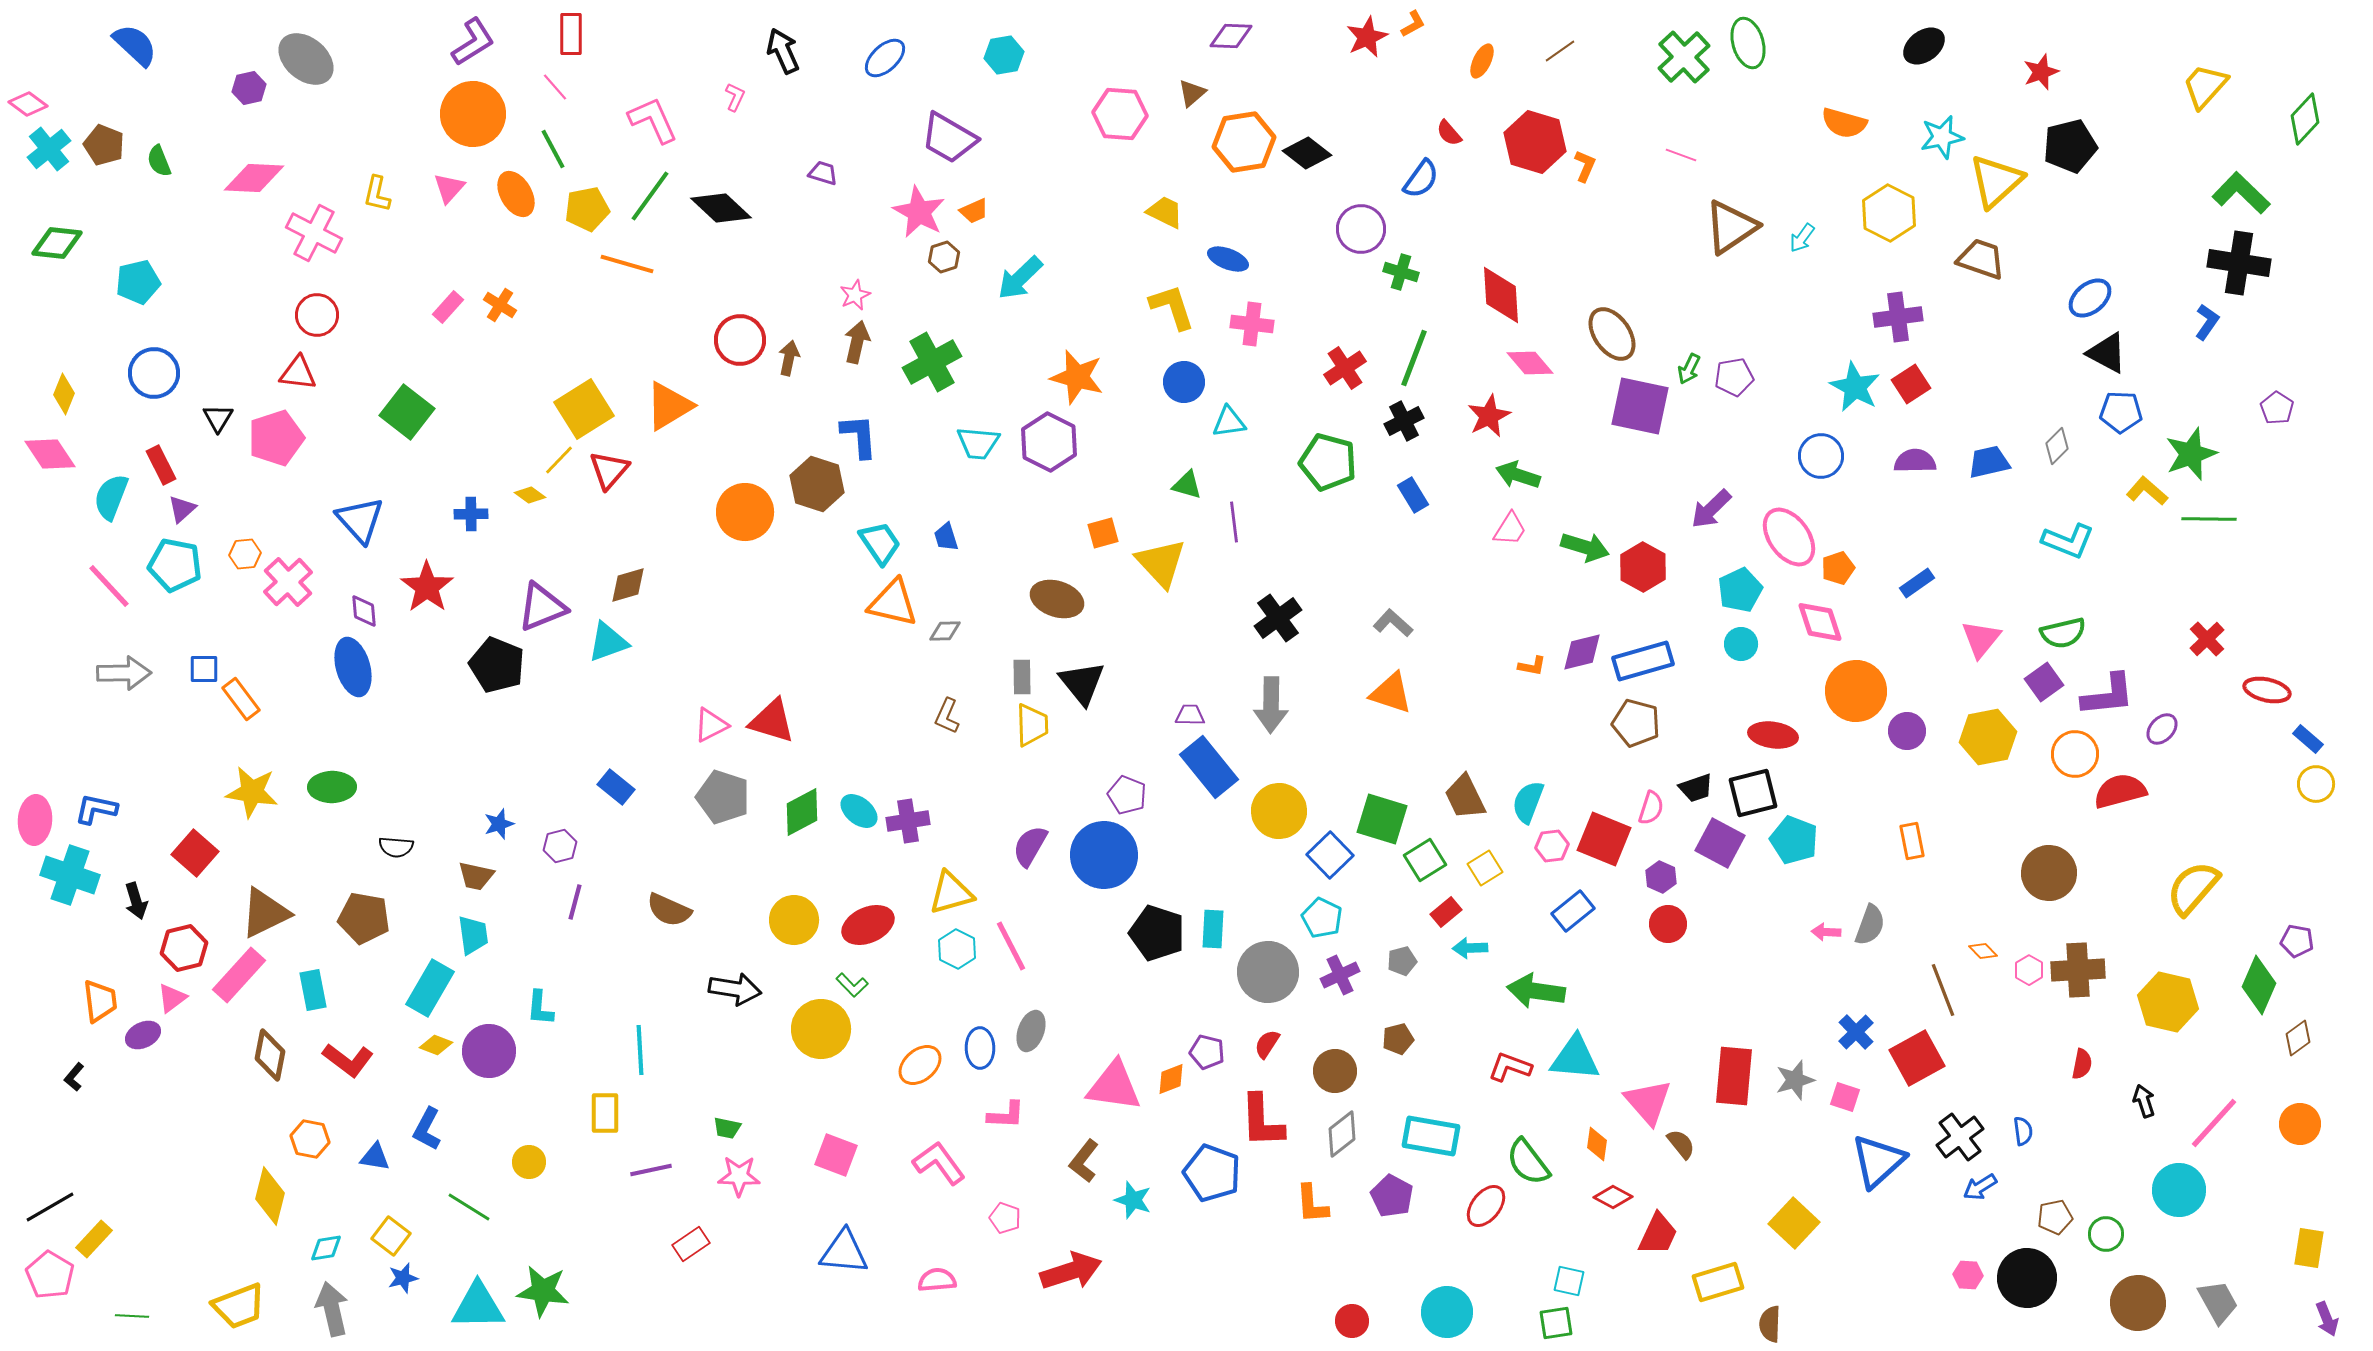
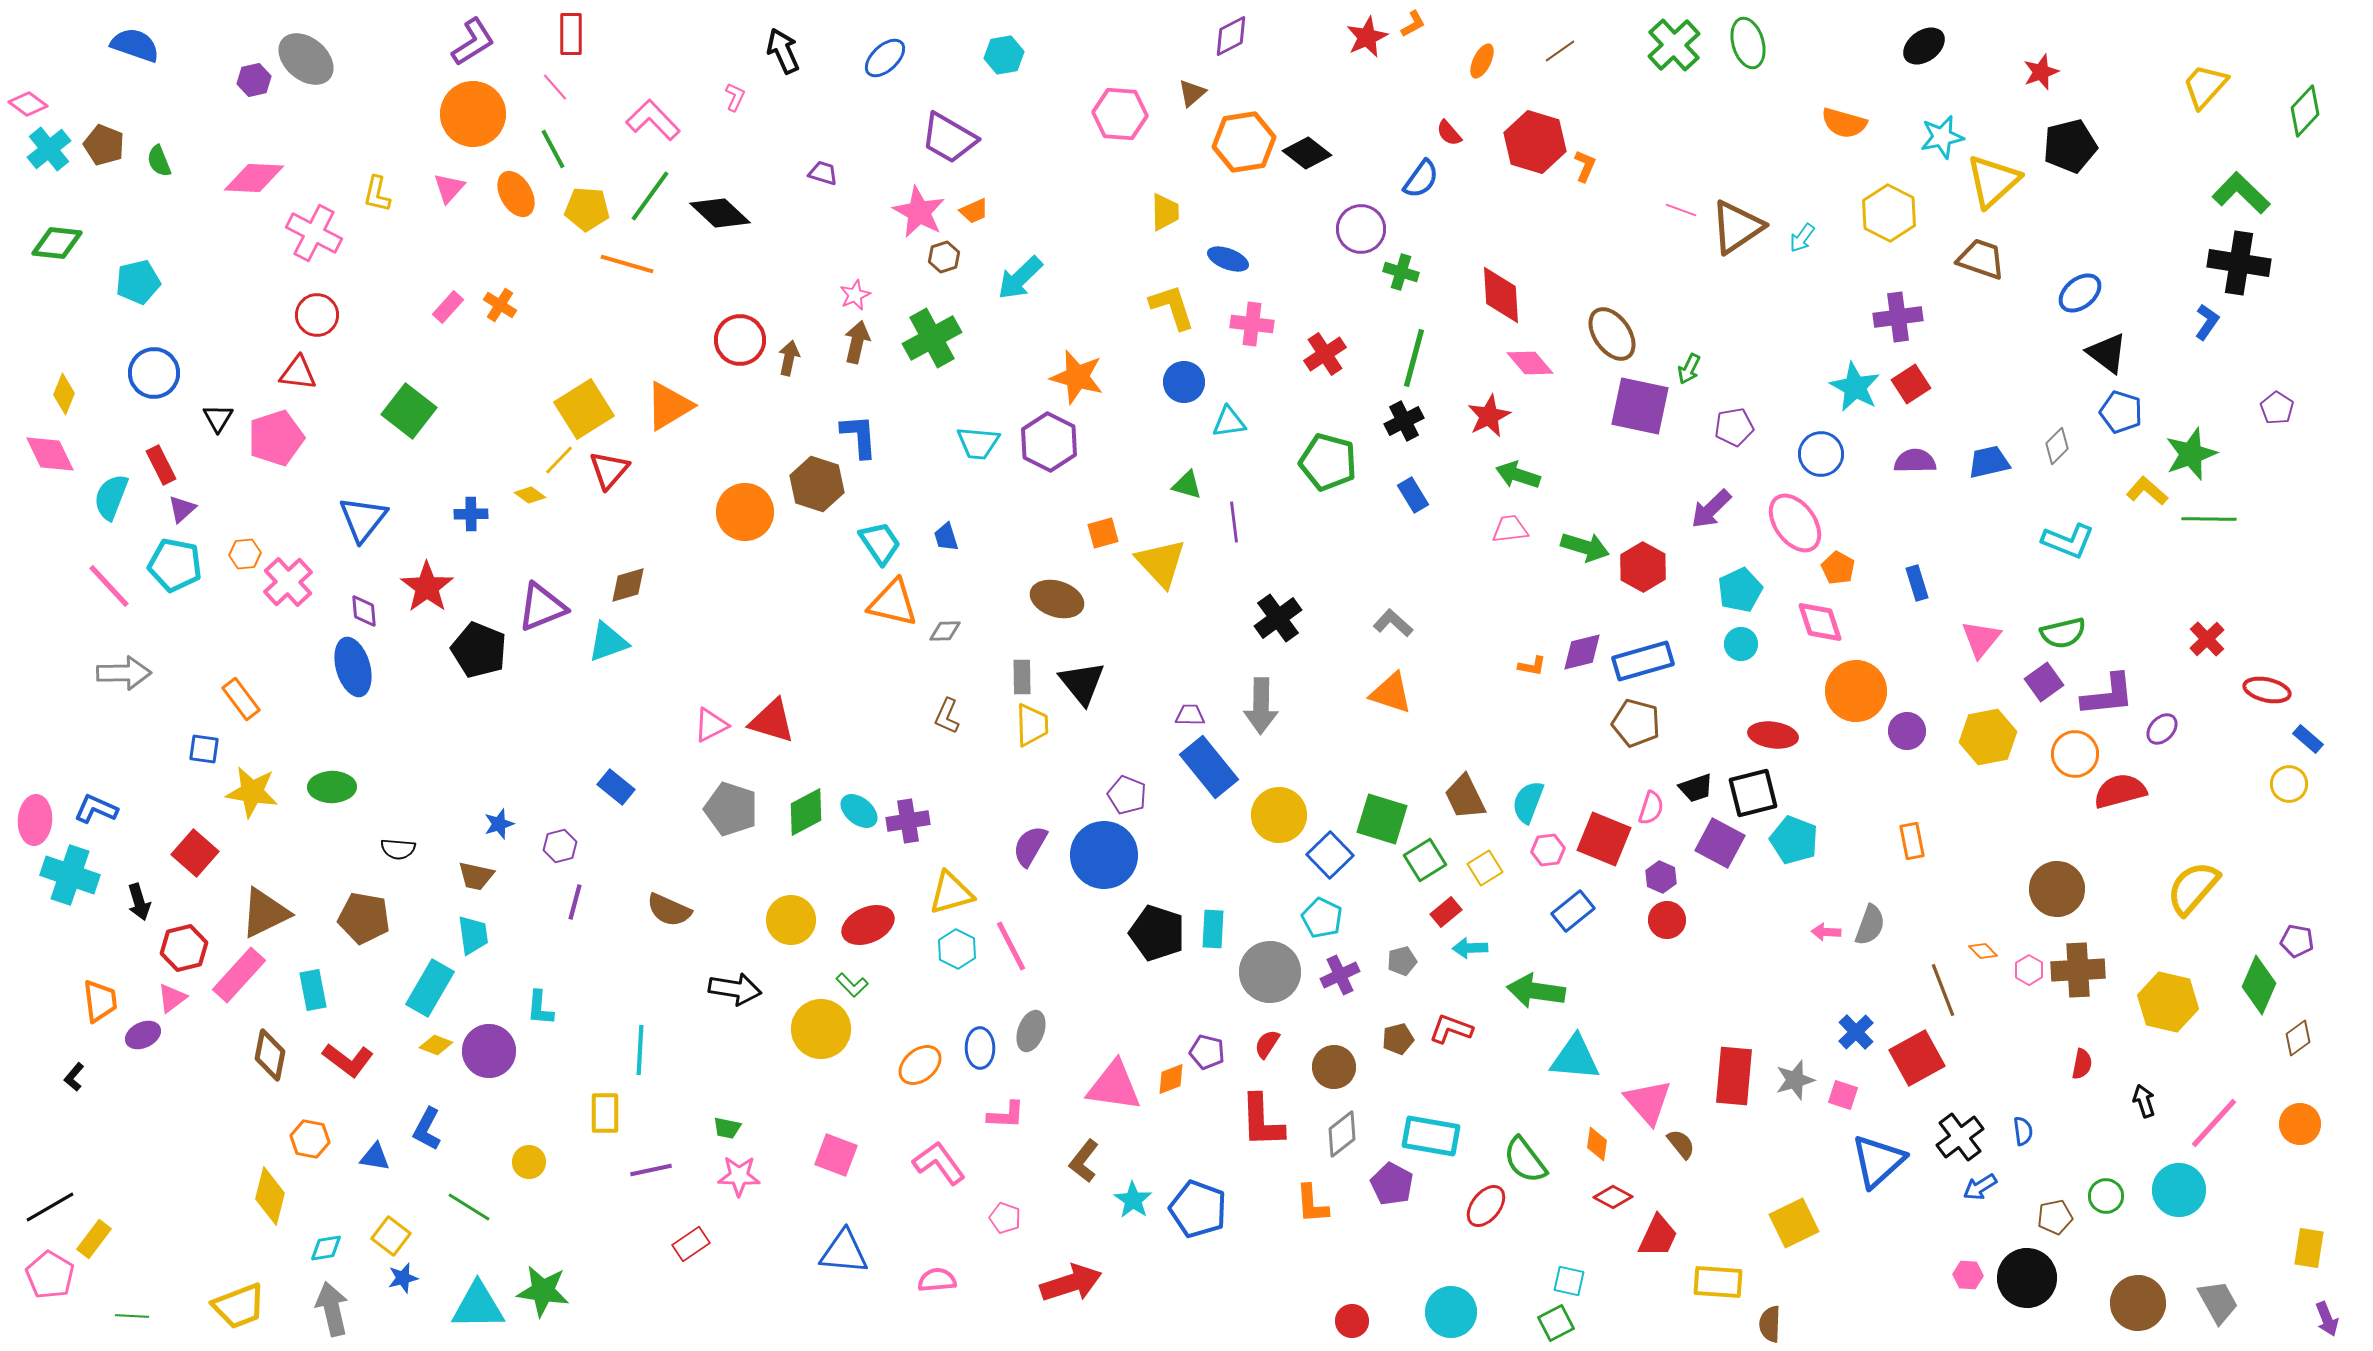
purple diamond at (1231, 36): rotated 30 degrees counterclockwise
blue semicircle at (135, 45): rotated 24 degrees counterclockwise
green cross at (1684, 57): moved 10 px left, 12 px up
purple hexagon at (249, 88): moved 5 px right, 8 px up
green diamond at (2305, 119): moved 8 px up
pink L-shape at (653, 120): rotated 20 degrees counterclockwise
pink line at (1681, 155): moved 55 px down
yellow triangle at (1996, 181): moved 3 px left
black diamond at (721, 208): moved 1 px left, 5 px down
yellow pentagon at (587, 209): rotated 15 degrees clockwise
yellow trapezoid at (1165, 212): rotated 63 degrees clockwise
brown triangle at (1731, 227): moved 6 px right
blue ellipse at (2090, 298): moved 10 px left, 5 px up
black triangle at (2107, 353): rotated 9 degrees clockwise
green line at (1414, 358): rotated 6 degrees counterclockwise
green cross at (932, 362): moved 24 px up
red cross at (1345, 368): moved 20 px left, 14 px up
purple pentagon at (1734, 377): moved 50 px down
green square at (407, 412): moved 2 px right, 1 px up
blue pentagon at (2121, 412): rotated 15 degrees clockwise
pink diamond at (50, 454): rotated 8 degrees clockwise
blue circle at (1821, 456): moved 2 px up
blue triangle at (360, 520): moved 3 px right, 1 px up; rotated 20 degrees clockwise
pink trapezoid at (1510, 529): rotated 129 degrees counterclockwise
pink ellipse at (1789, 537): moved 6 px right, 14 px up
orange pentagon at (1838, 568): rotated 24 degrees counterclockwise
blue rectangle at (1917, 583): rotated 72 degrees counterclockwise
black pentagon at (497, 665): moved 18 px left, 15 px up
blue square at (204, 669): moved 80 px down; rotated 8 degrees clockwise
gray arrow at (1271, 705): moved 10 px left, 1 px down
yellow circle at (2316, 784): moved 27 px left
gray pentagon at (723, 797): moved 8 px right, 12 px down
blue L-shape at (96, 809): rotated 12 degrees clockwise
yellow circle at (1279, 811): moved 4 px down
green diamond at (802, 812): moved 4 px right
pink hexagon at (1552, 846): moved 4 px left, 4 px down
black semicircle at (396, 847): moved 2 px right, 2 px down
brown circle at (2049, 873): moved 8 px right, 16 px down
black arrow at (136, 901): moved 3 px right, 1 px down
yellow circle at (794, 920): moved 3 px left
red circle at (1668, 924): moved 1 px left, 4 px up
gray circle at (1268, 972): moved 2 px right
cyan line at (640, 1050): rotated 6 degrees clockwise
red L-shape at (1510, 1067): moved 59 px left, 38 px up
brown circle at (1335, 1071): moved 1 px left, 4 px up
pink square at (1845, 1097): moved 2 px left, 2 px up
green semicircle at (1528, 1162): moved 3 px left, 2 px up
blue pentagon at (1212, 1173): moved 14 px left, 36 px down
purple pentagon at (1392, 1196): moved 12 px up
cyan star at (1133, 1200): rotated 15 degrees clockwise
yellow square at (1794, 1223): rotated 21 degrees clockwise
red trapezoid at (1658, 1234): moved 2 px down
green circle at (2106, 1234): moved 38 px up
yellow rectangle at (94, 1239): rotated 6 degrees counterclockwise
red arrow at (1071, 1271): moved 12 px down
yellow rectangle at (1718, 1282): rotated 21 degrees clockwise
cyan circle at (1447, 1312): moved 4 px right
green square at (1556, 1323): rotated 18 degrees counterclockwise
